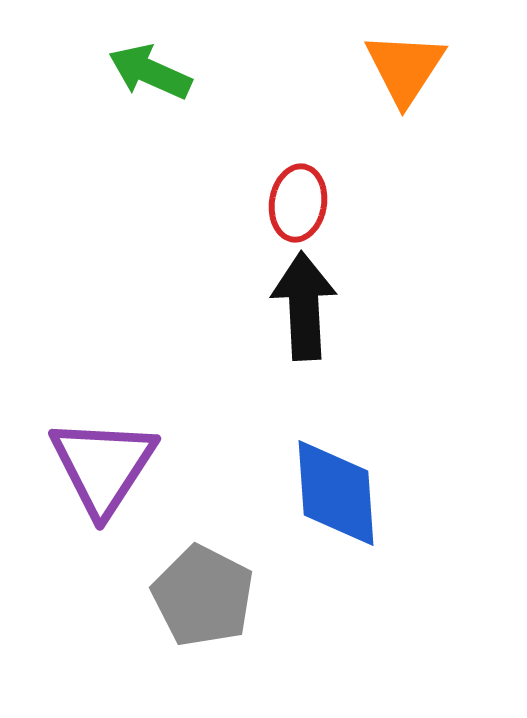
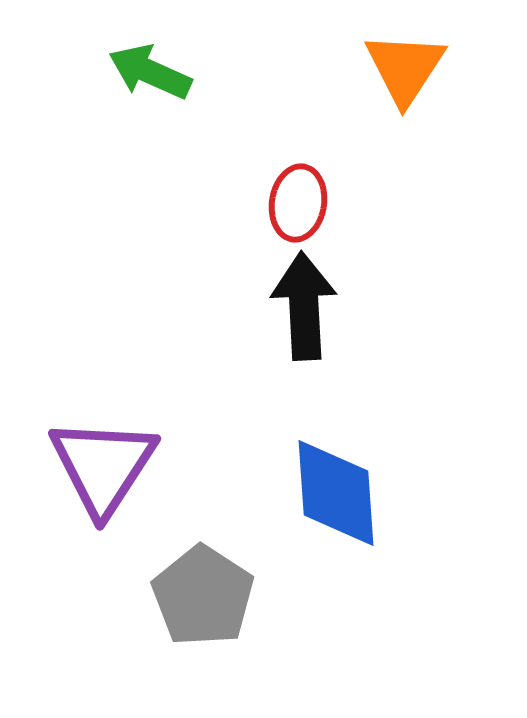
gray pentagon: rotated 6 degrees clockwise
